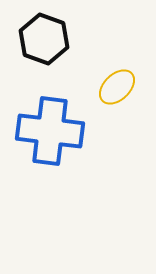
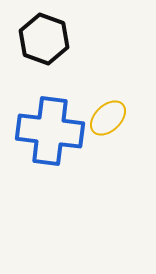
yellow ellipse: moved 9 px left, 31 px down
